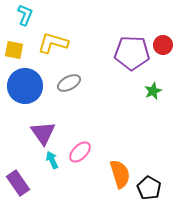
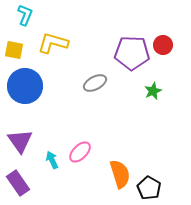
gray ellipse: moved 26 px right
purple triangle: moved 23 px left, 8 px down
